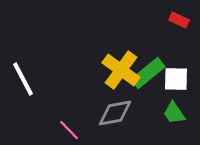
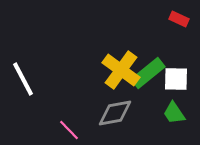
red rectangle: moved 1 px up
